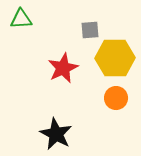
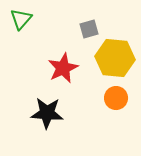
green triangle: rotated 45 degrees counterclockwise
gray square: moved 1 px left, 1 px up; rotated 12 degrees counterclockwise
yellow hexagon: rotated 6 degrees clockwise
black star: moved 9 px left, 21 px up; rotated 24 degrees counterclockwise
